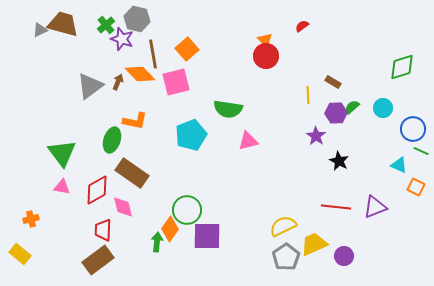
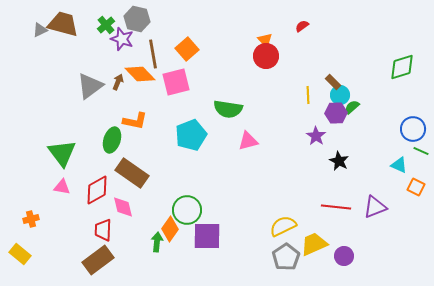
brown rectangle at (333, 82): rotated 14 degrees clockwise
cyan circle at (383, 108): moved 43 px left, 13 px up
